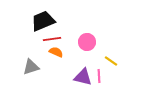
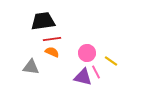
black trapezoid: rotated 15 degrees clockwise
pink circle: moved 11 px down
orange semicircle: moved 4 px left
gray triangle: rotated 24 degrees clockwise
pink line: moved 3 px left, 4 px up; rotated 24 degrees counterclockwise
